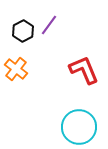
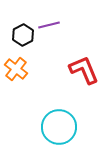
purple line: rotated 40 degrees clockwise
black hexagon: moved 4 px down
cyan circle: moved 20 px left
